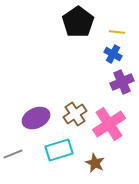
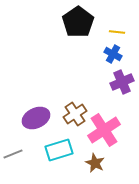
pink cross: moved 5 px left, 6 px down
